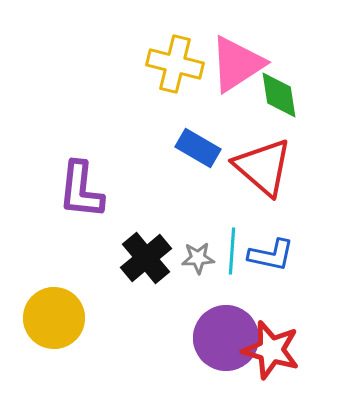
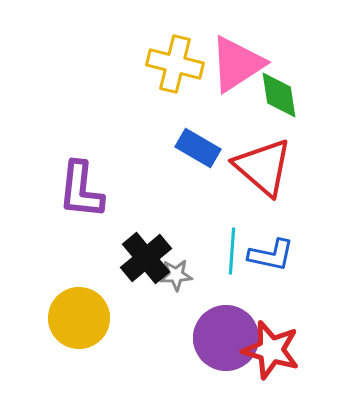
gray star: moved 22 px left, 17 px down
yellow circle: moved 25 px right
